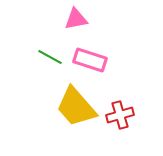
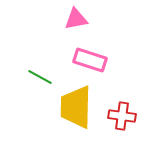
green line: moved 10 px left, 20 px down
yellow trapezoid: rotated 42 degrees clockwise
red cross: moved 2 px right, 1 px down; rotated 24 degrees clockwise
